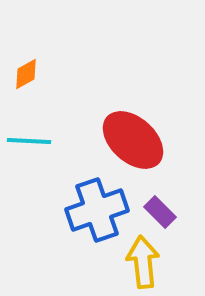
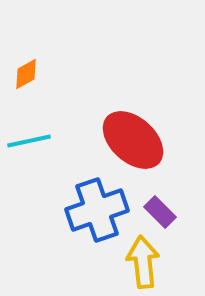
cyan line: rotated 15 degrees counterclockwise
